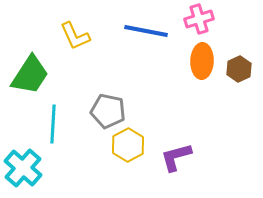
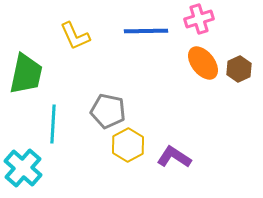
blue line: rotated 12 degrees counterclockwise
orange ellipse: moved 1 px right, 2 px down; rotated 40 degrees counterclockwise
green trapezoid: moved 4 px left, 1 px up; rotated 21 degrees counterclockwise
purple L-shape: moved 2 px left; rotated 48 degrees clockwise
